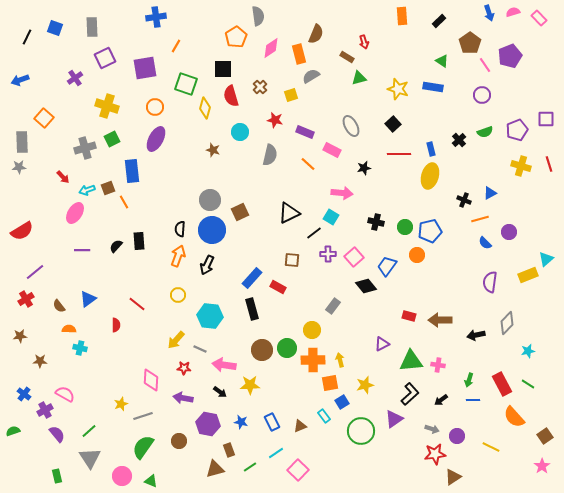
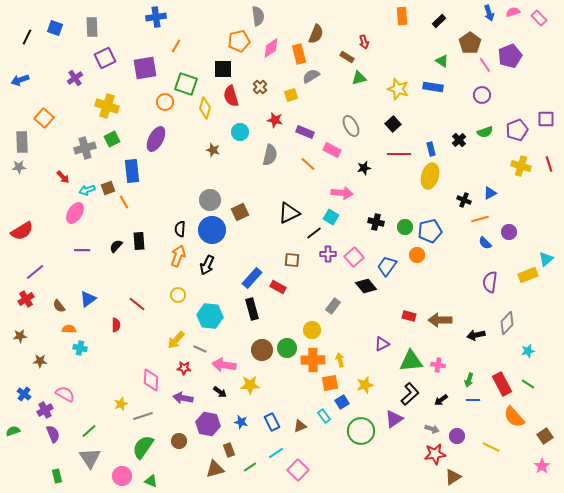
orange pentagon at (236, 37): moved 3 px right, 4 px down; rotated 20 degrees clockwise
orange circle at (155, 107): moved 10 px right, 5 px up
purple semicircle at (57, 434): moved 4 px left; rotated 18 degrees clockwise
